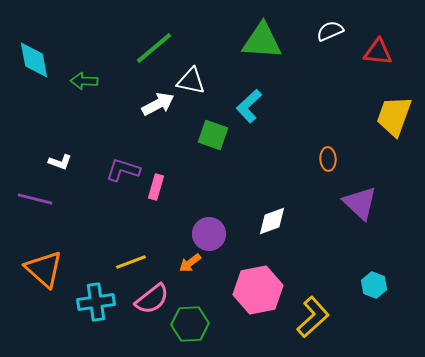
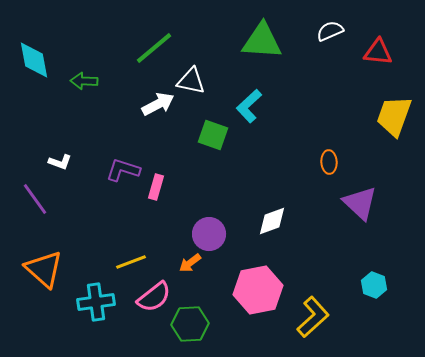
orange ellipse: moved 1 px right, 3 px down
purple line: rotated 40 degrees clockwise
pink semicircle: moved 2 px right, 2 px up
